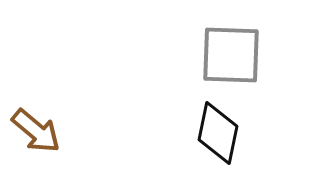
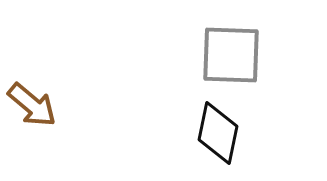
brown arrow: moved 4 px left, 26 px up
